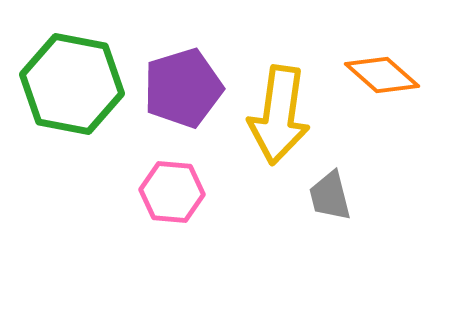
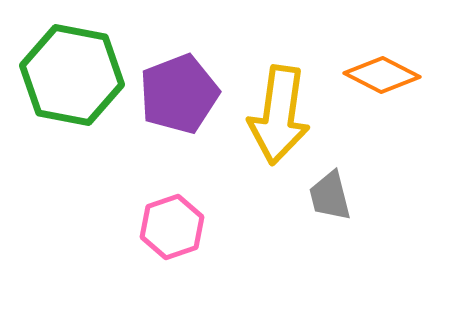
orange diamond: rotated 14 degrees counterclockwise
green hexagon: moved 9 px up
purple pentagon: moved 4 px left, 6 px down; rotated 4 degrees counterclockwise
pink hexagon: moved 35 px down; rotated 24 degrees counterclockwise
